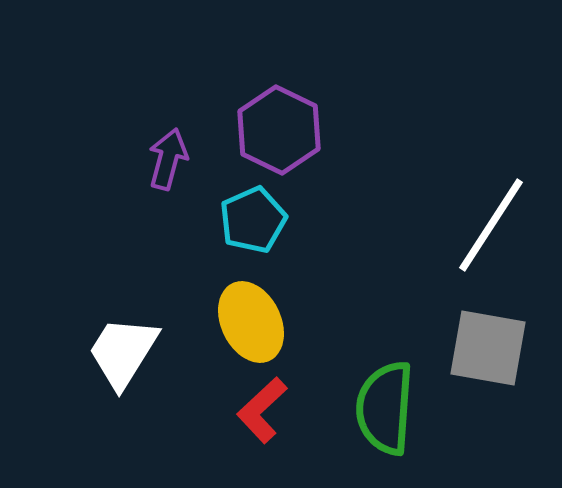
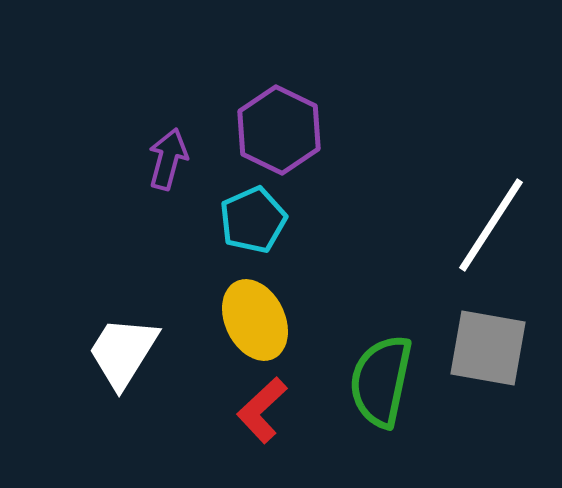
yellow ellipse: moved 4 px right, 2 px up
green semicircle: moved 4 px left, 27 px up; rotated 8 degrees clockwise
